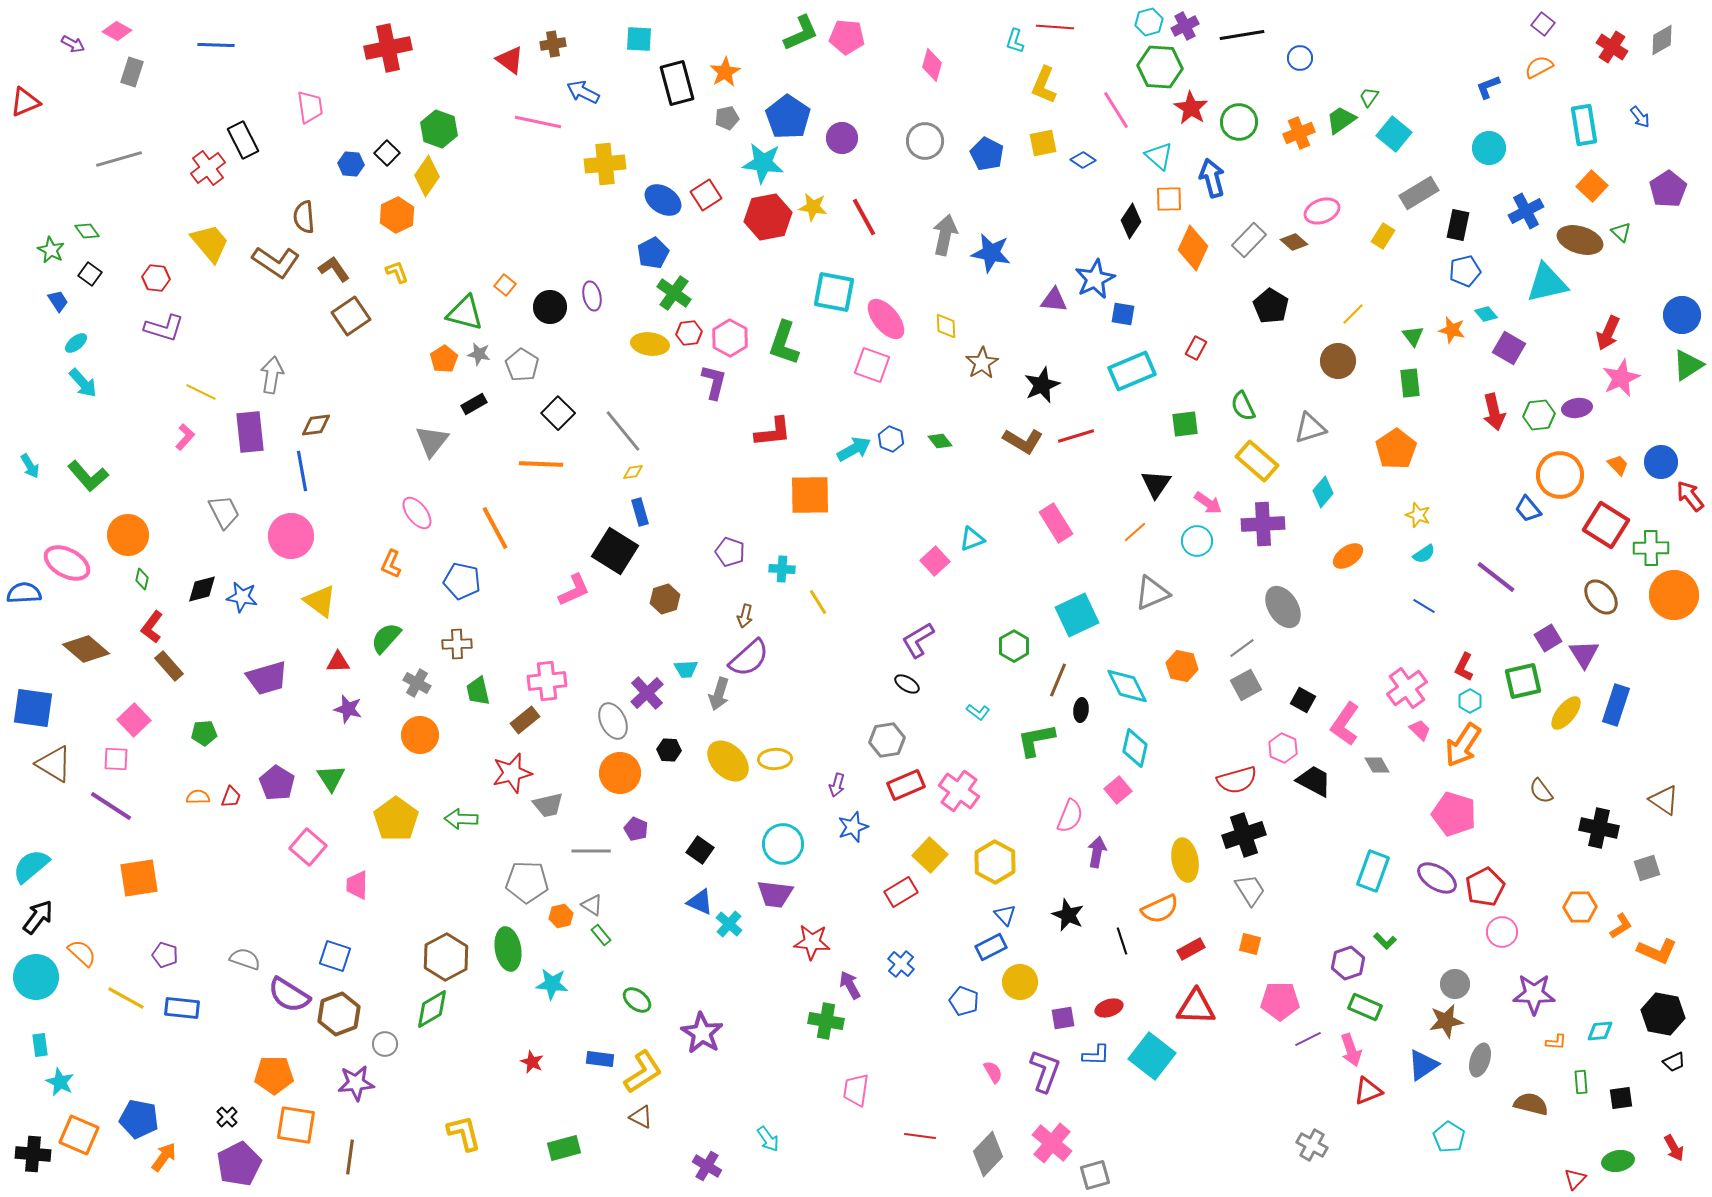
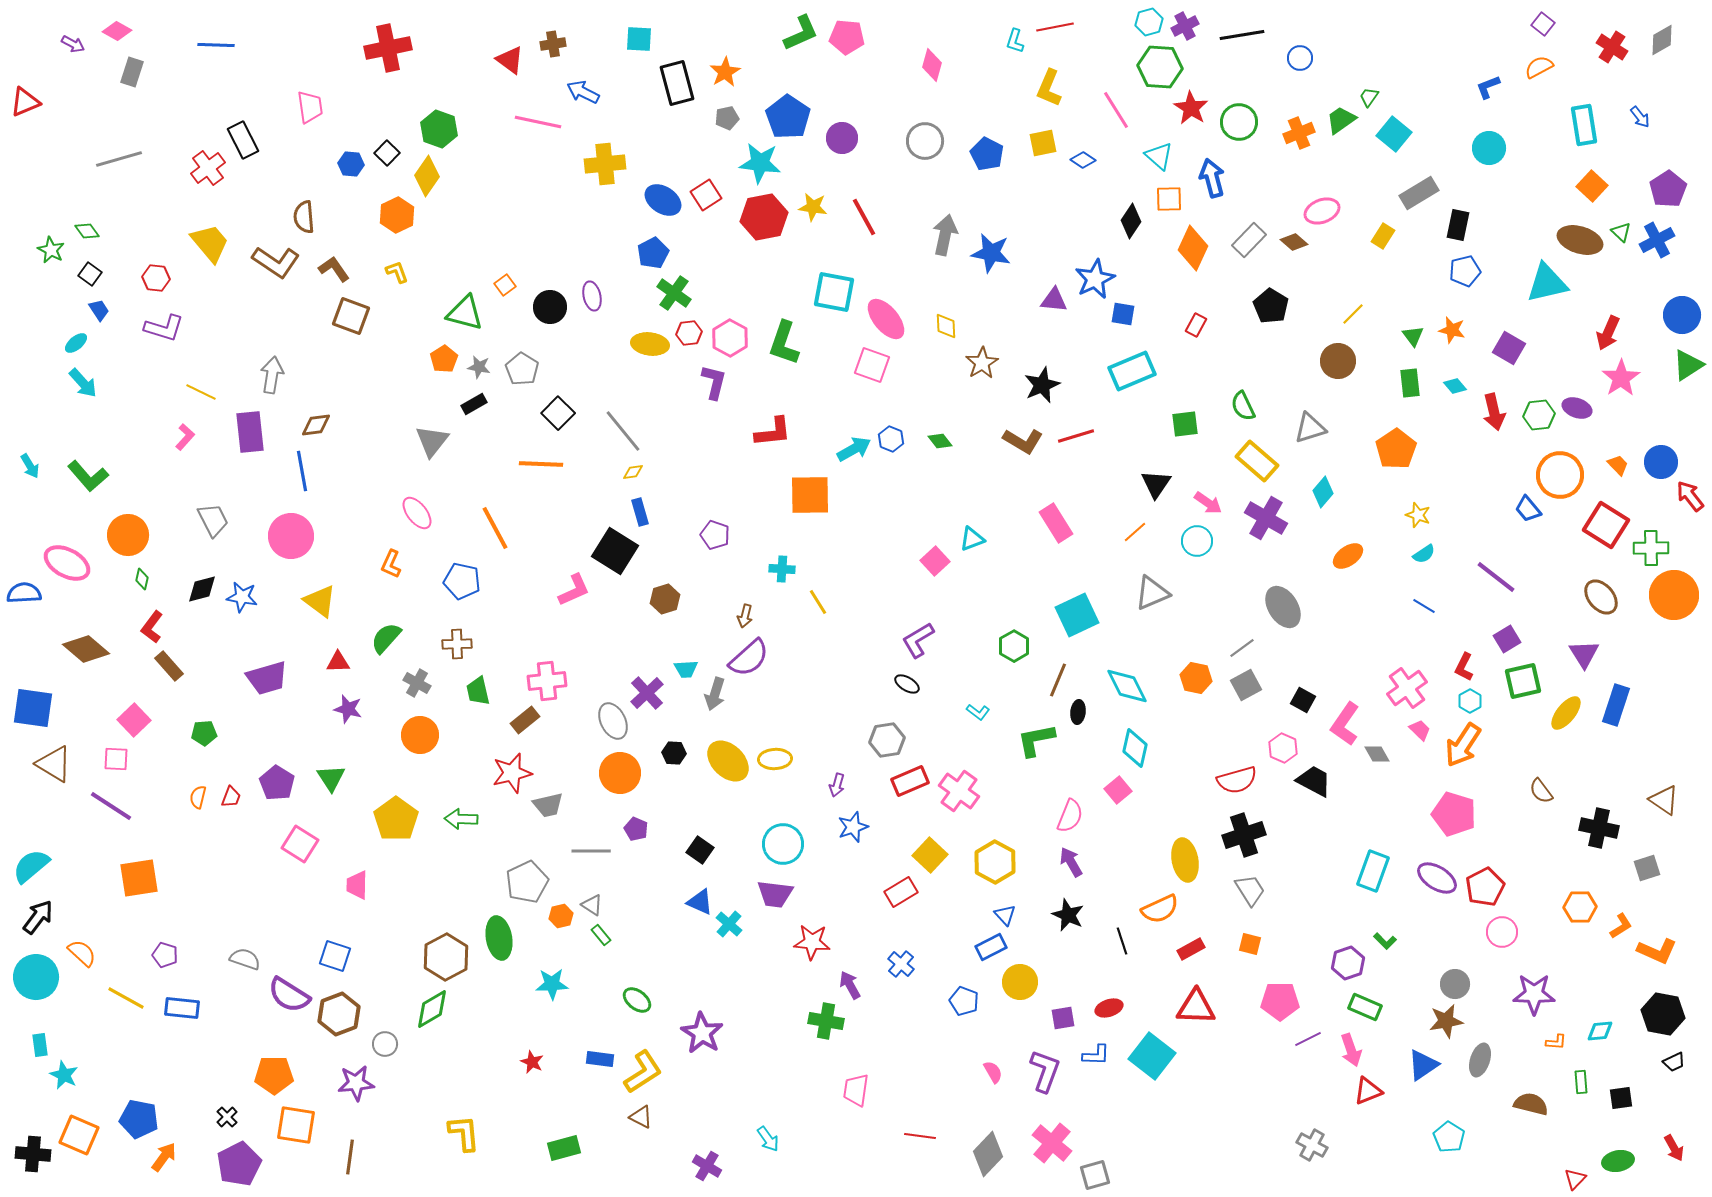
red line at (1055, 27): rotated 15 degrees counterclockwise
yellow L-shape at (1044, 85): moved 5 px right, 3 px down
cyan star at (763, 163): moved 3 px left
blue cross at (1526, 211): moved 131 px right, 29 px down
red hexagon at (768, 217): moved 4 px left
orange square at (505, 285): rotated 15 degrees clockwise
blue trapezoid at (58, 301): moved 41 px right, 9 px down
cyan diamond at (1486, 314): moved 31 px left, 72 px down
brown square at (351, 316): rotated 36 degrees counterclockwise
red rectangle at (1196, 348): moved 23 px up
gray star at (479, 354): moved 13 px down
gray pentagon at (522, 365): moved 4 px down
pink star at (1621, 378): rotated 9 degrees counterclockwise
purple ellipse at (1577, 408): rotated 28 degrees clockwise
gray trapezoid at (224, 512): moved 11 px left, 8 px down
purple cross at (1263, 524): moved 3 px right, 6 px up; rotated 33 degrees clockwise
purple pentagon at (730, 552): moved 15 px left, 17 px up
purple square at (1548, 638): moved 41 px left, 1 px down
orange hexagon at (1182, 666): moved 14 px right, 12 px down
gray arrow at (719, 694): moved 4 px left
black ellipse at (1081, 710): moved 3 px left, 2 px down
black hexagon at (669, 750): moved 5 px right, 3 px down
gray diamond at (1377, 765): moved 11 px up
red rectangle at (906, 785): moved 4 px right, 4 px up
orange semicircle at (198, 797): rotated 75 degrees counterclockwise
pink square at (308, 847): moved 8 px left, 3 px up; rotated 9 degrees counterclockwise
purple arrow at (1097, 852): moved 26 px left, 10 px down; rotated 40 degrees counterclockwise
gray pentagon at (527, 882): rotated 27 degrees counterclockwise
green ellipse at (508, 949): moved 9 px left, 11 px up
cyan star at (552, 984): rotated 8 degrees counterclockwise
cyan star at (60, 1082): moved 4 px right, 7 px up
yellow L-shape at (464, 1133): rotated 9 degrees clockwise
